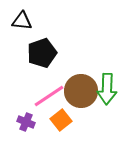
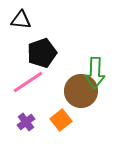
black triangle: moved 1 px left, 1 px up
green arrow: moved 12 px left, 16 px up
pink line: moved 21 px left, 14 px up
purple cross: rotated 30 degrees clockwise
